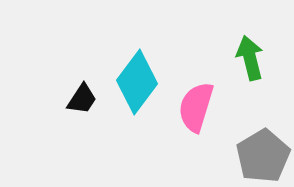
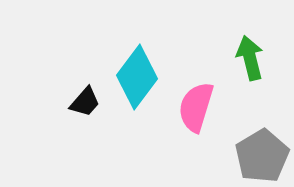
cyan diamond: moved 5 px up
black trapezoid: moved 3 px right, 3 px down; rotated 8 degrees clockwise
gray pentagon: moved 1 px left
